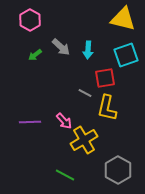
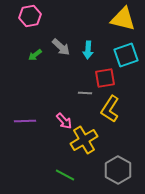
pink hexagon: moved 4 px up; rotated 20 degrees clockwise
gray line: rotated 24 degrees counterclockwise
yellow L-shape: moved 3 px right, 1 px down; rotated 20 degrees clockwise
purple line: moved 5 px left, 1 px up
